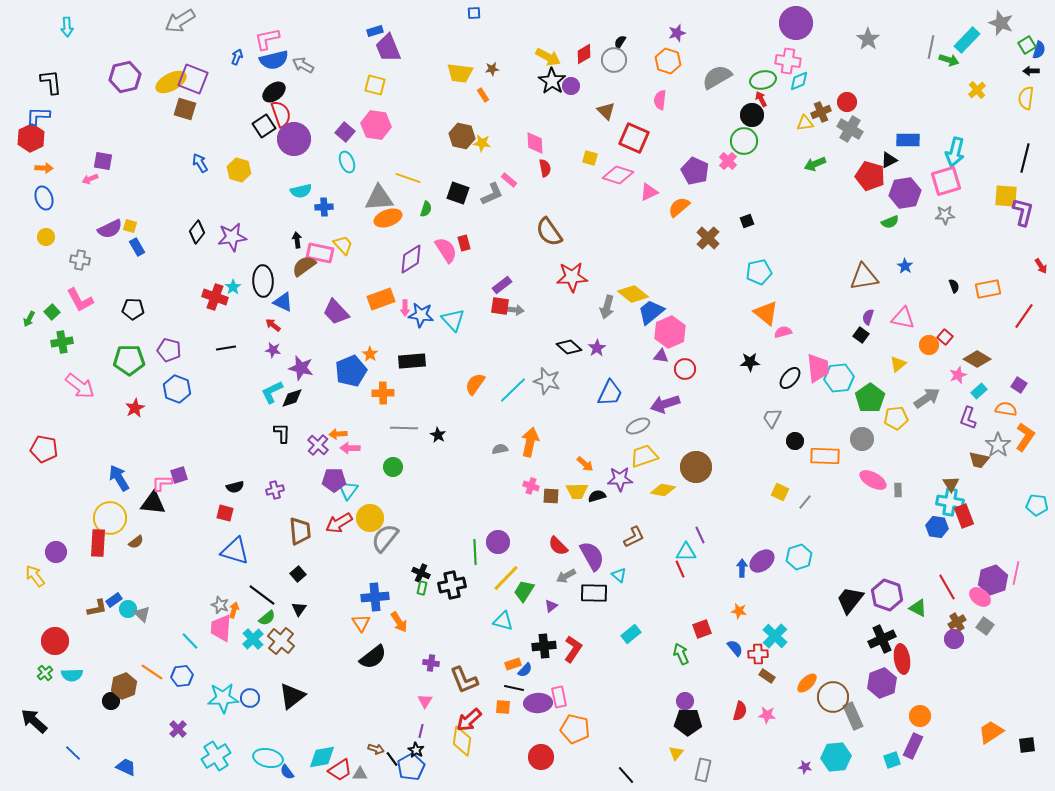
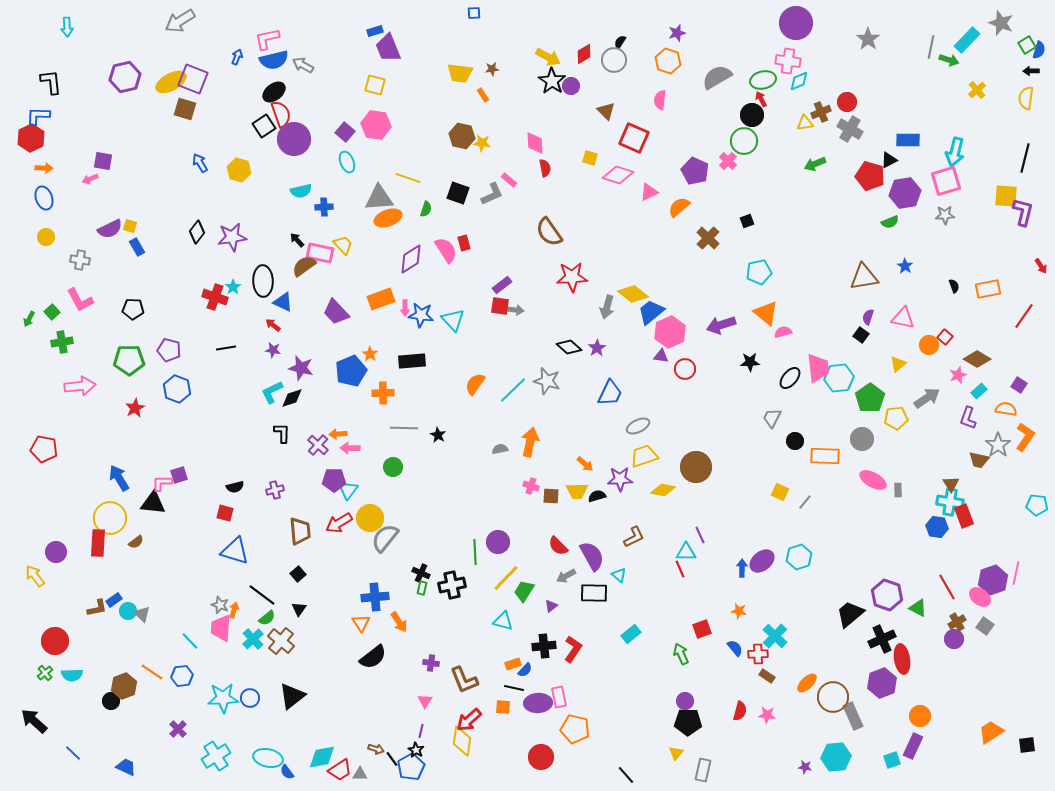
black arrow at (297, 240): rotated 35 degrees counterclockwise
pink arrow at (80, 386): rotated 44 degrees counterclockwise
purple arrow at (665, 404): moved 56 px right, 79 px up
black trapezoid at (850, 600): moved 14 px down; rotated 12 degrees clockwise
cyan circle at (128, 609): moved 2 px down
